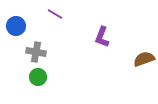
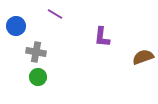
purple L-shape: rotated 15 degrees counterclockwise
brown semicircle: moved 1 px left, 2 px up
